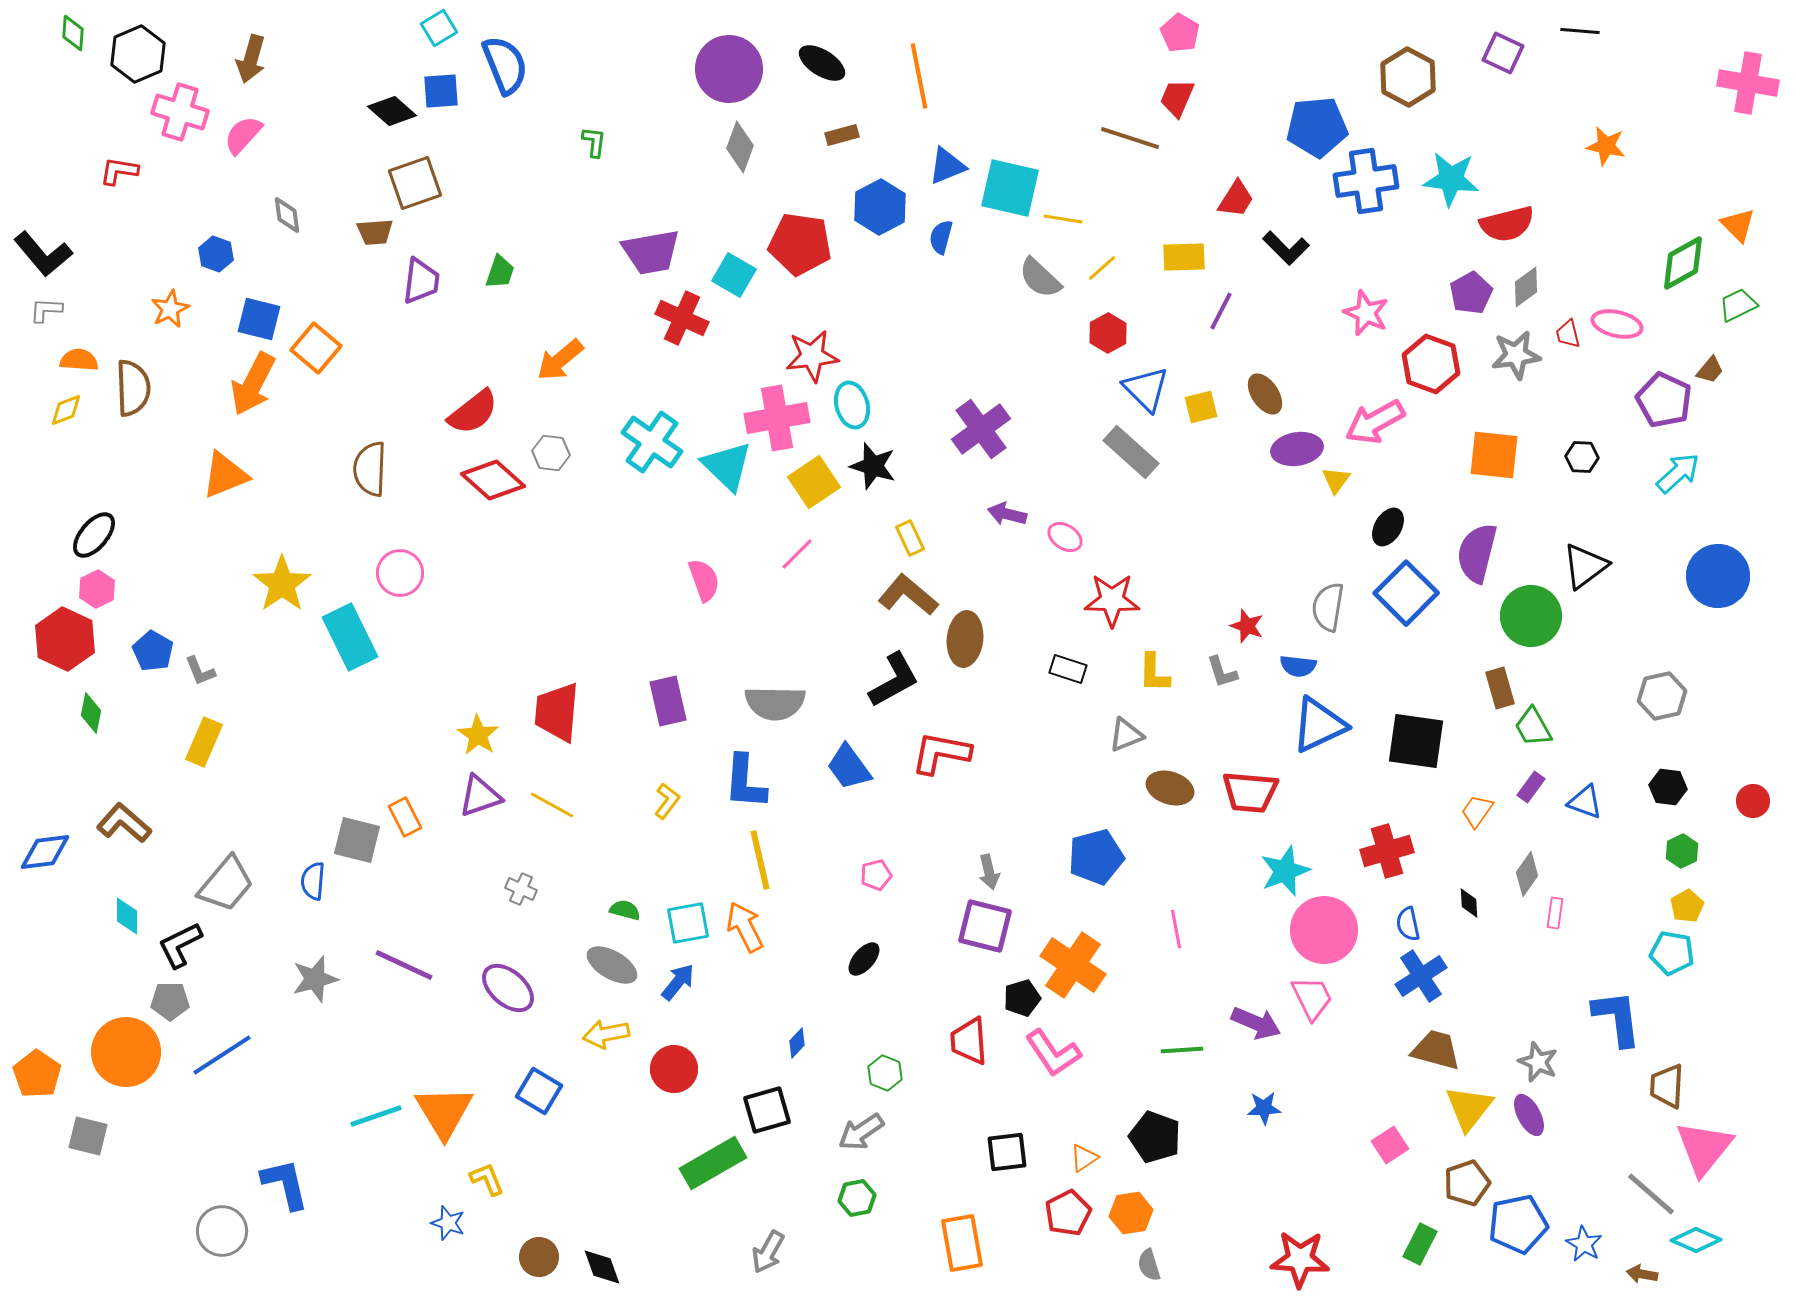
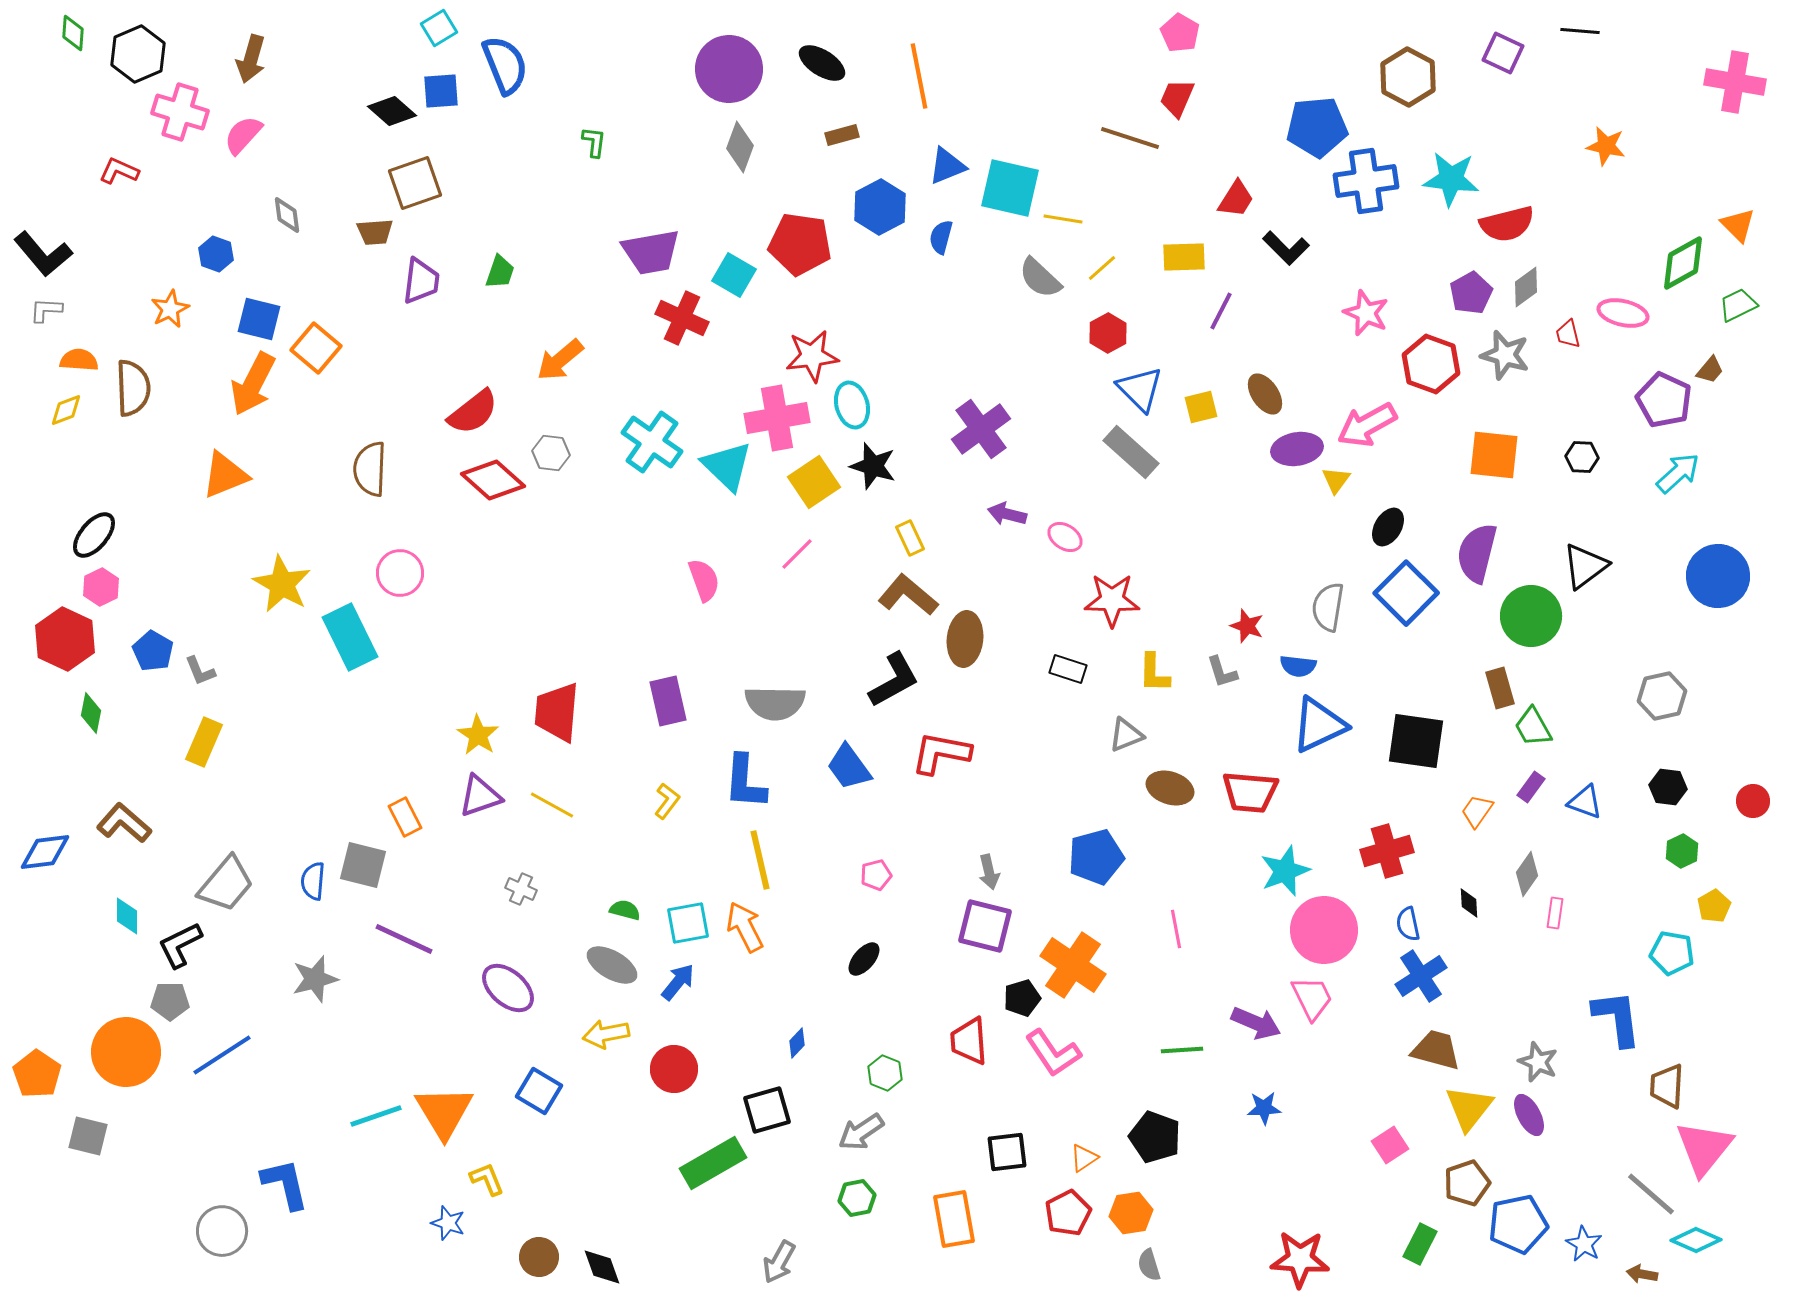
pink cross at (1748, 83): moved 13 px left, 1 px up
red L-shape at (119, 171): rotated 15 degrees clockwise
pink ellipse at (1617, 324): moved 6 px right, 11 px up
gray star at (1516, 355): moved 11 px left; rotated 24 degrees clockwise
blue triangle at (1146, 389): moved 6 px left
pink arrow at (1375, 422): moved 8 px left, 3 px down
yellow star at (282, 584): rotated 8 degrees counterclockwise
pink hexagon at (97, 589): moved 4 px right, 2 px up
gray square at (357, 840): moved 6 px right, 25 px down
yellow pentagon at (1687, 906): moved 27 px right
purple line at (404, 965): moved 26 px up
orange rectangle at (962, 1243): moved 8 px left, 24 px up
gray arrow at (768, 1252): moved 11 px right, 10 px down
